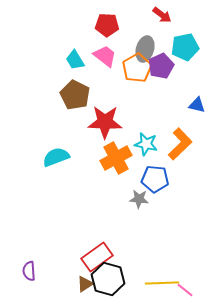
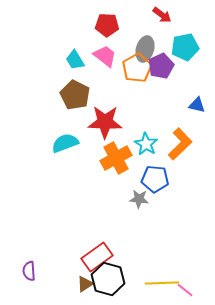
cyan star: rotated 20 degrees clockwise
cyan semicircle: moved 9 px right, 14 px up
